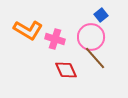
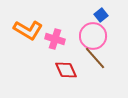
pink circle: moved 2 px right, 1 px up
